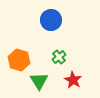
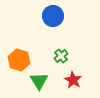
blue circle: moved 2 px right, 4 px up
green cross: moved 2 px right, 1 px up
